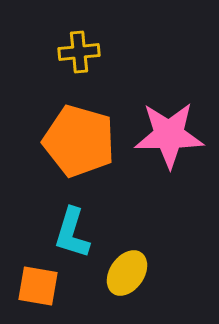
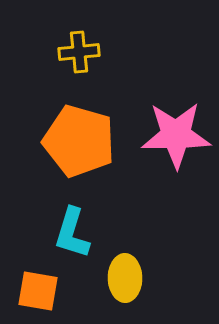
pink star: moved 7 px right
yellow ellipse: moved 2 px left, 5 px down; rotated 36 degrees counterclockwise
orange square: moved 5 px down
